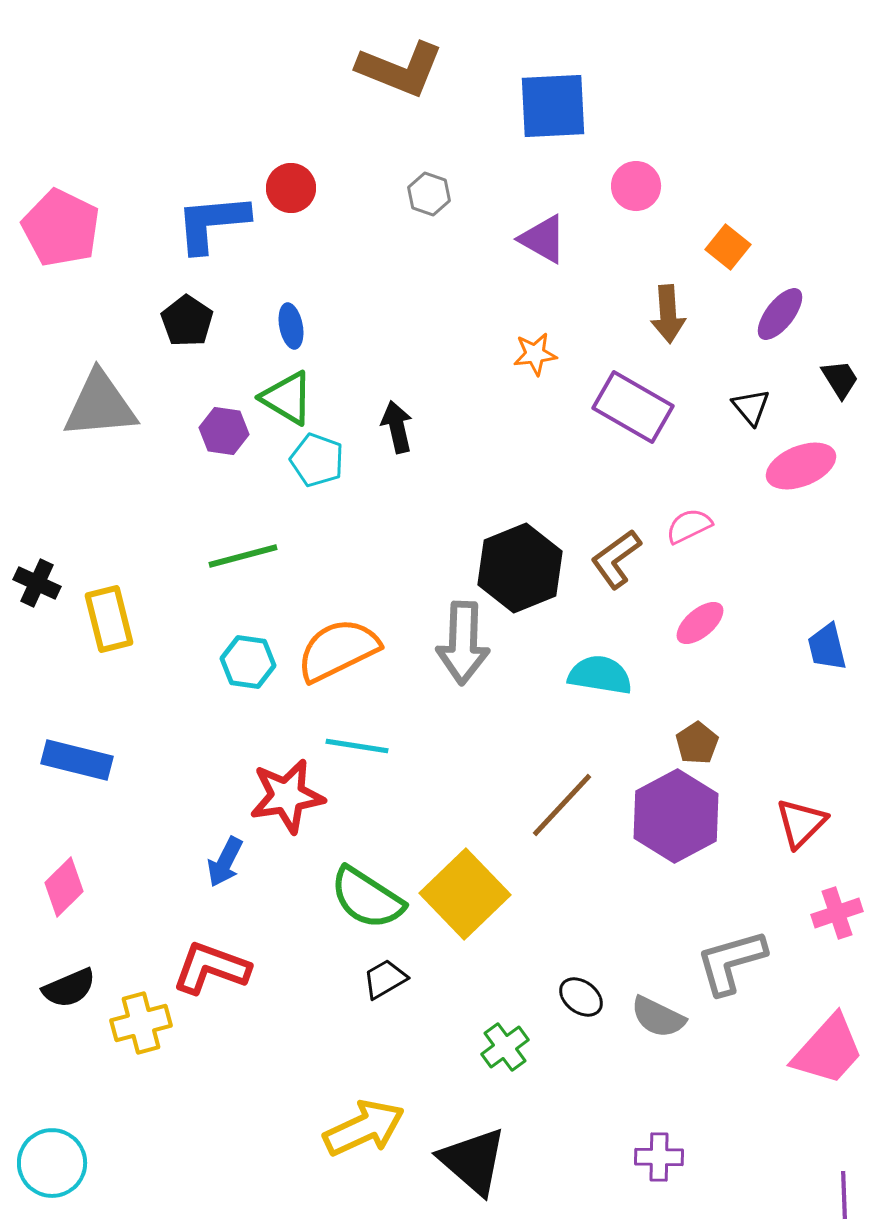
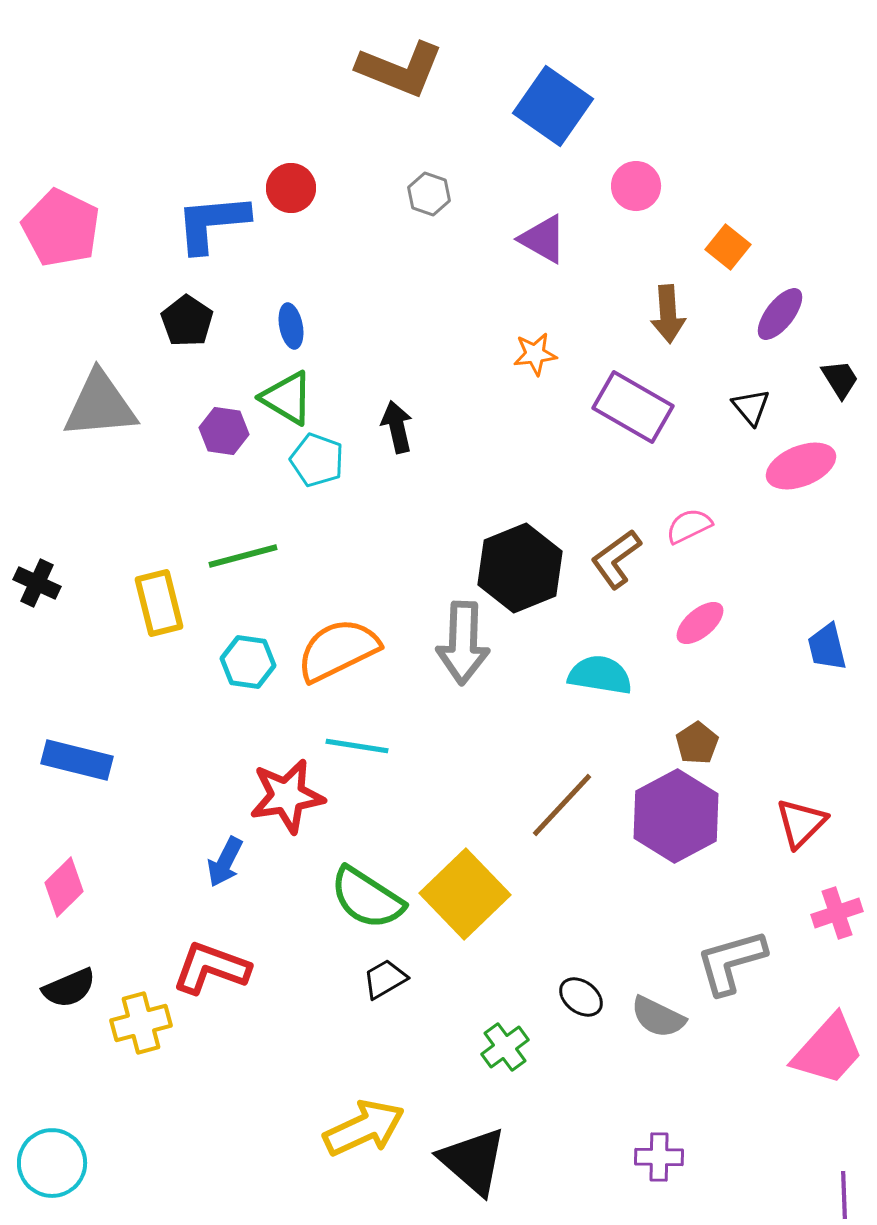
blue square at (553, 106): rotated 38 degrees clockwise
yellow rectangle at (109, 619): moved 50 px right, 16 px up
